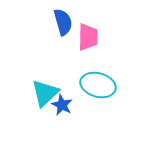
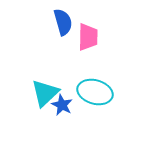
cyan ellipse: moved 3 px left, 7 px down
